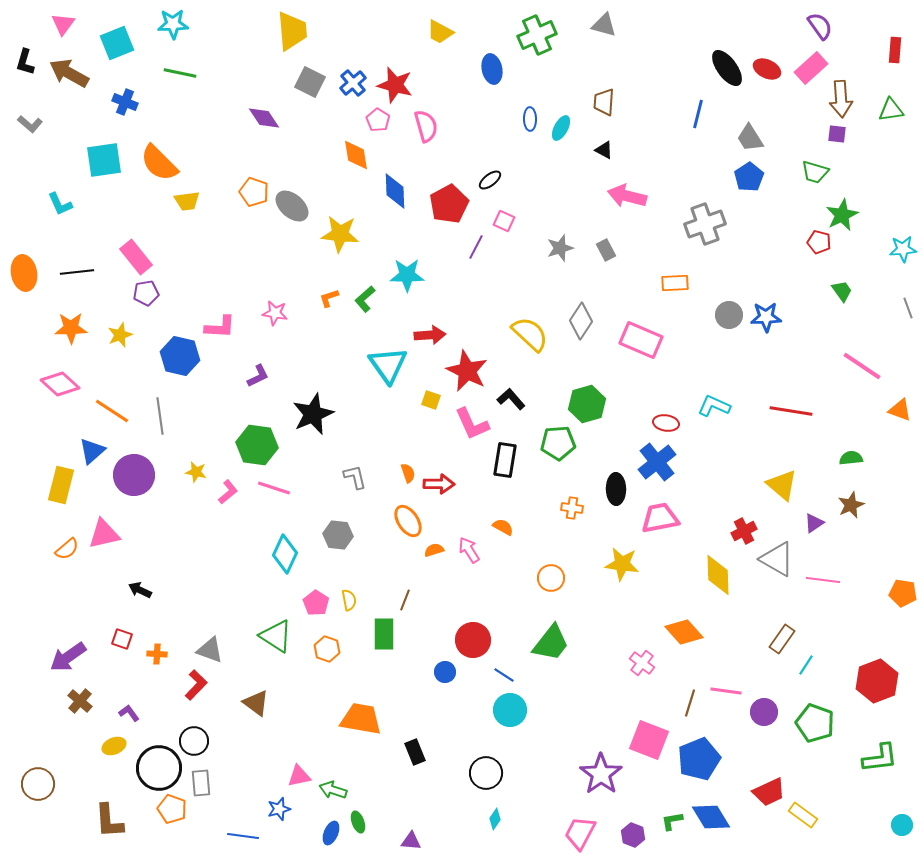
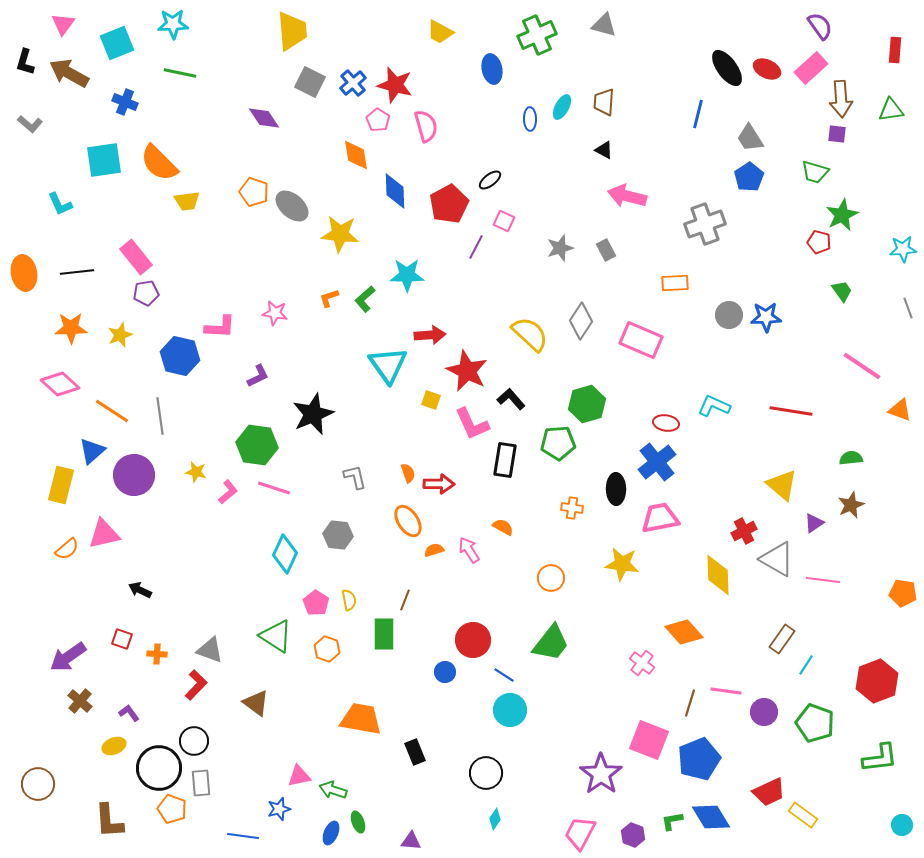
cyan ellipse at (561, 128): moved 1 px right, 21 px up
